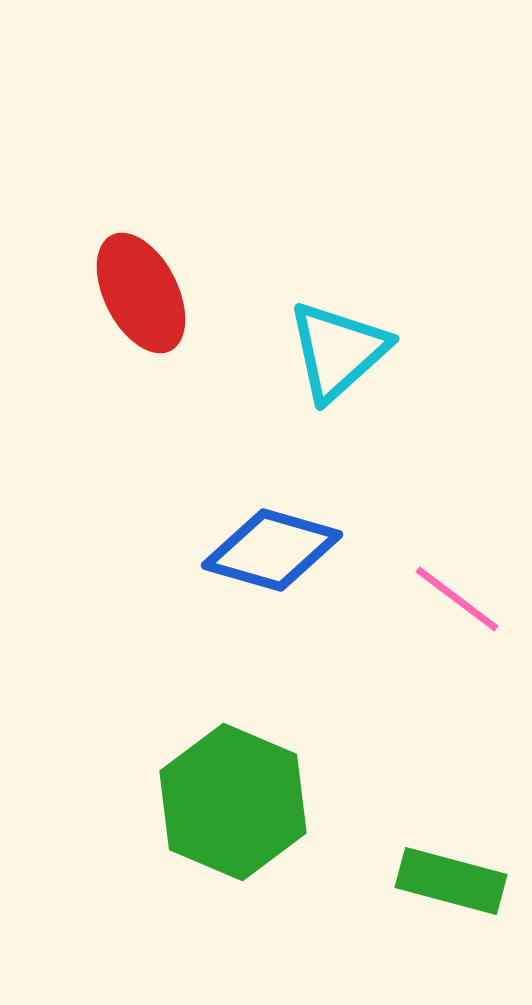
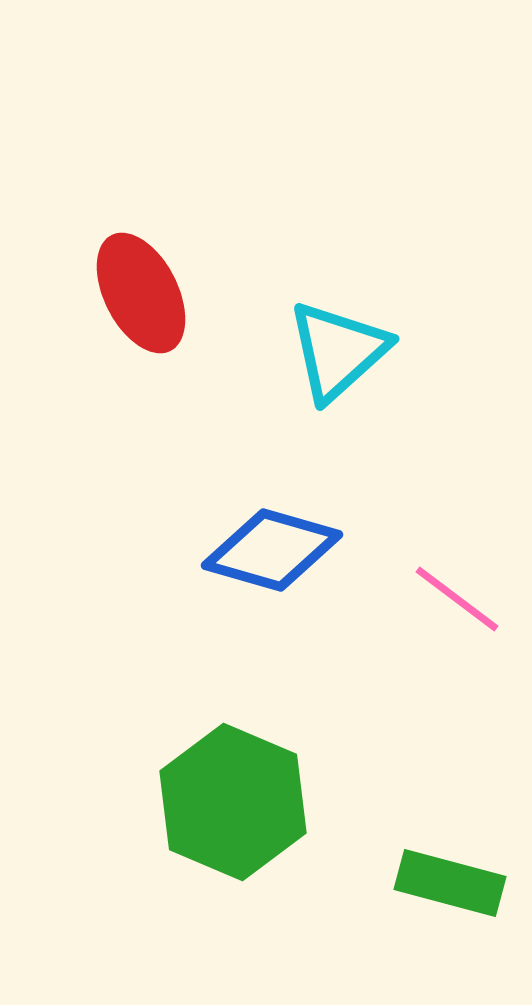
green rectangle: moved 1 px left, 2 px down
